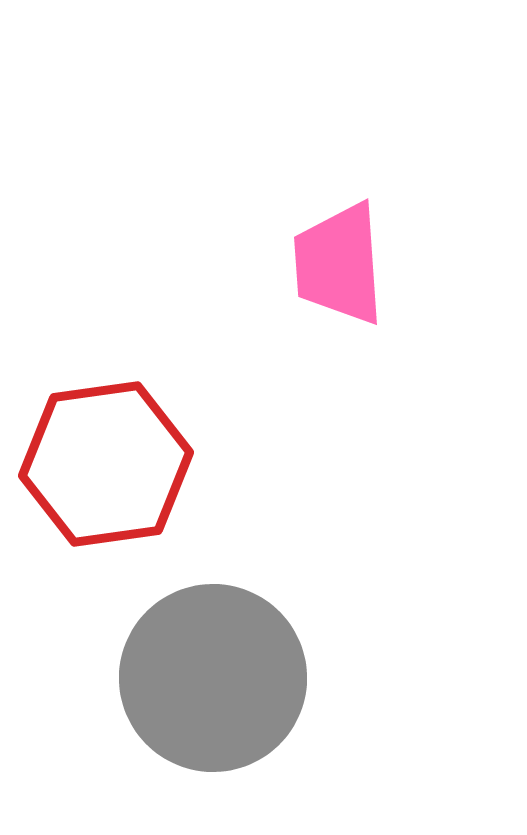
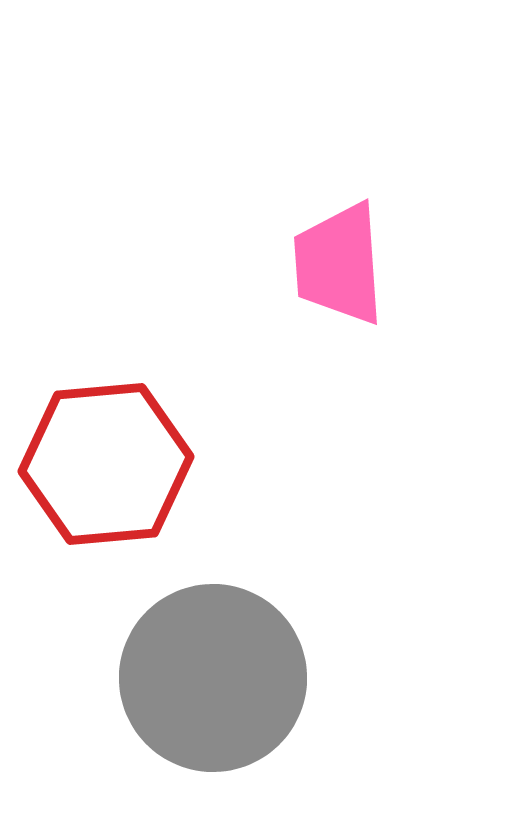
red hexagon: rotated 3 degrees clockwise
